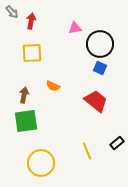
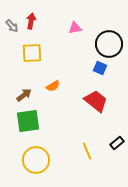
gray arrow: moved 14 px down
black circle: moved 9 px right
orange semicircle: rotated 56 degrees counterclockwise
brown arrow: rotated 42 degrees clockwise
green square: moved 2 px right
yellow circle: moved 5 px left, 3 px up
